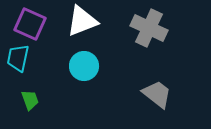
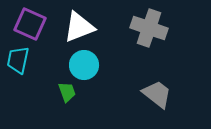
white triangle: moved 3 px left, 6 px down
gray cross: rotated 6 degrees counterclockwise
cyan trapezoid: moved 2 px down
cyan circle: moved 1 px up
green trapezoid: moved 37 px right, 8 px up
